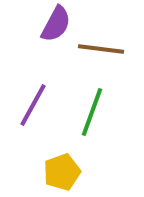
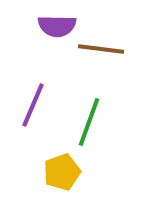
purple semicircle: moved 1 px right, 2 px down; rotated 63 degrees clockwise
purple line: rotated 6 degrees counterclockwise
green line: moved 3 px left, 10 px down
